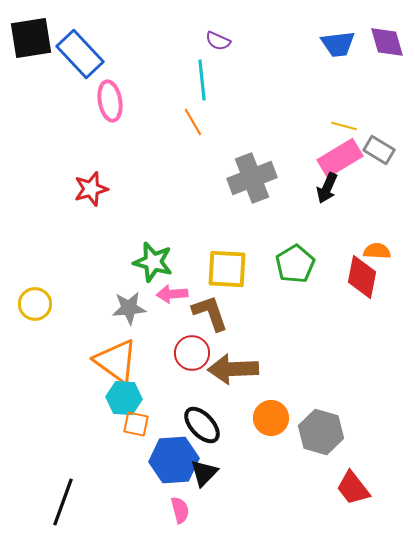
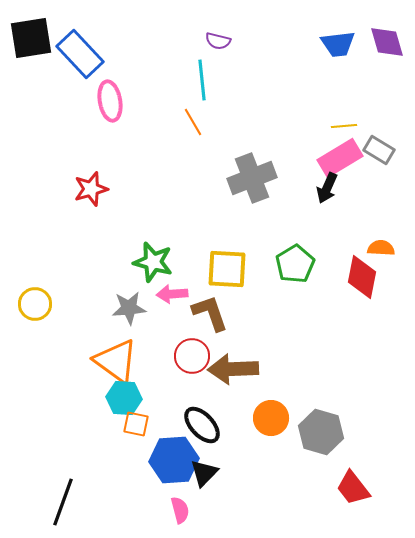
purple semicircle: rotated 10 degrees counterclockwise
yellow line: rotated 20 degrees counterclockwise
orange semicircle: moved 4 px right, 3 px up
red circle: moved 3 px down
